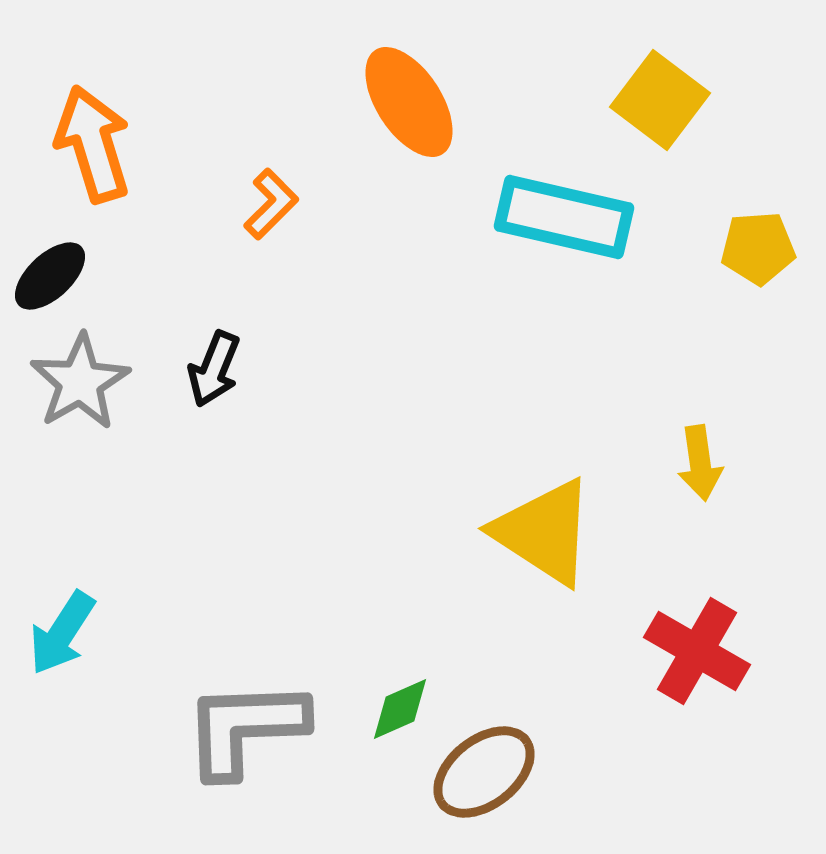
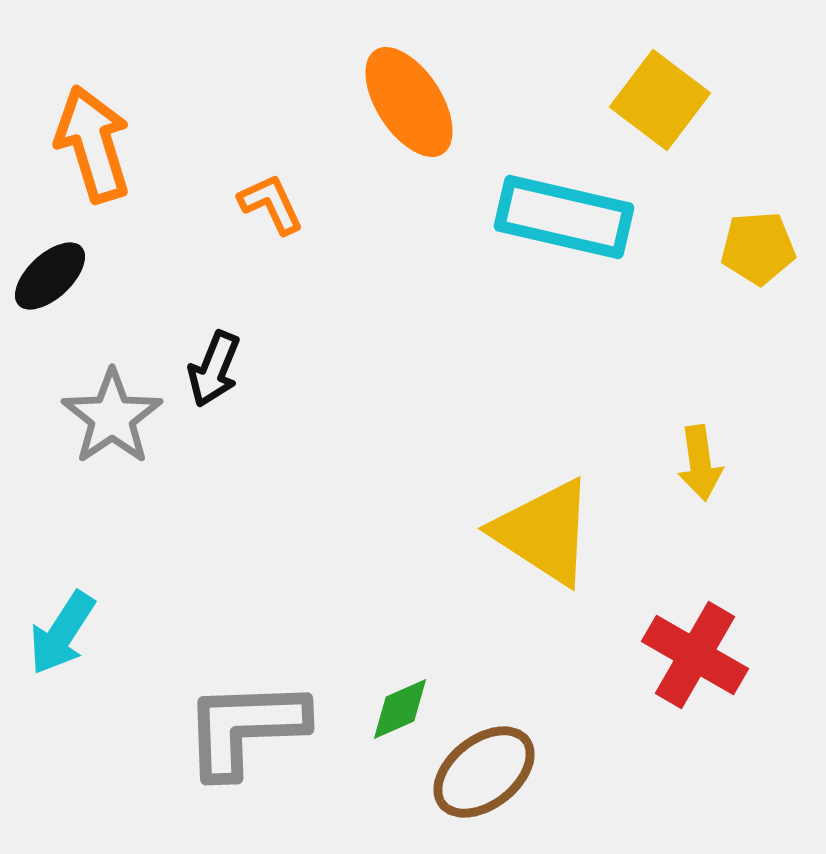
orange L-shape: rotated 70 degrees counterclockwise
gray star: moved 32 px right, 35 px down; rotated 4 degrees counterclockwise
red cross: moved 2 px left, 4 px down
